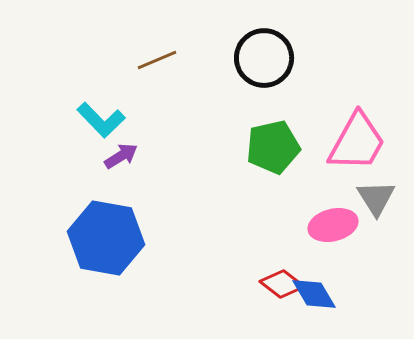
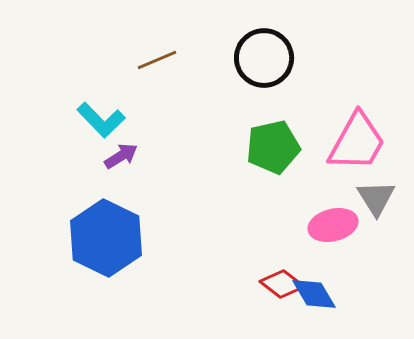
blue hexagon: rotated 16 degrees clockwise
